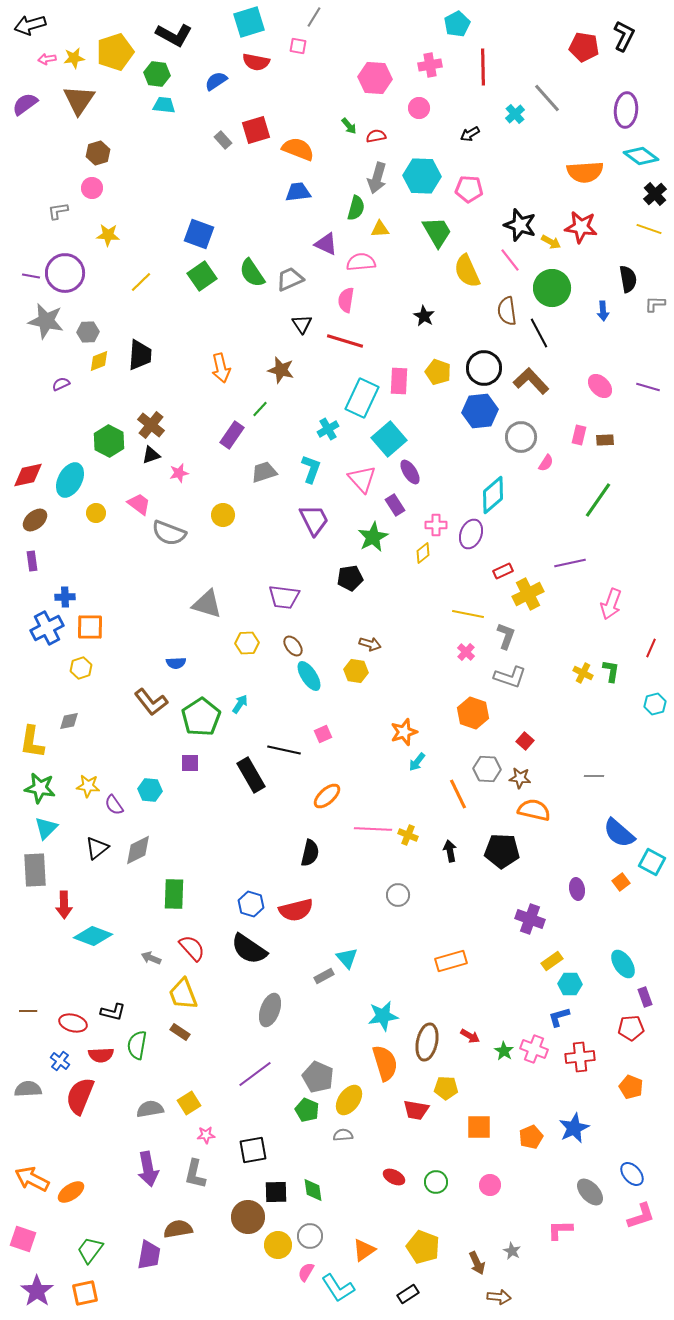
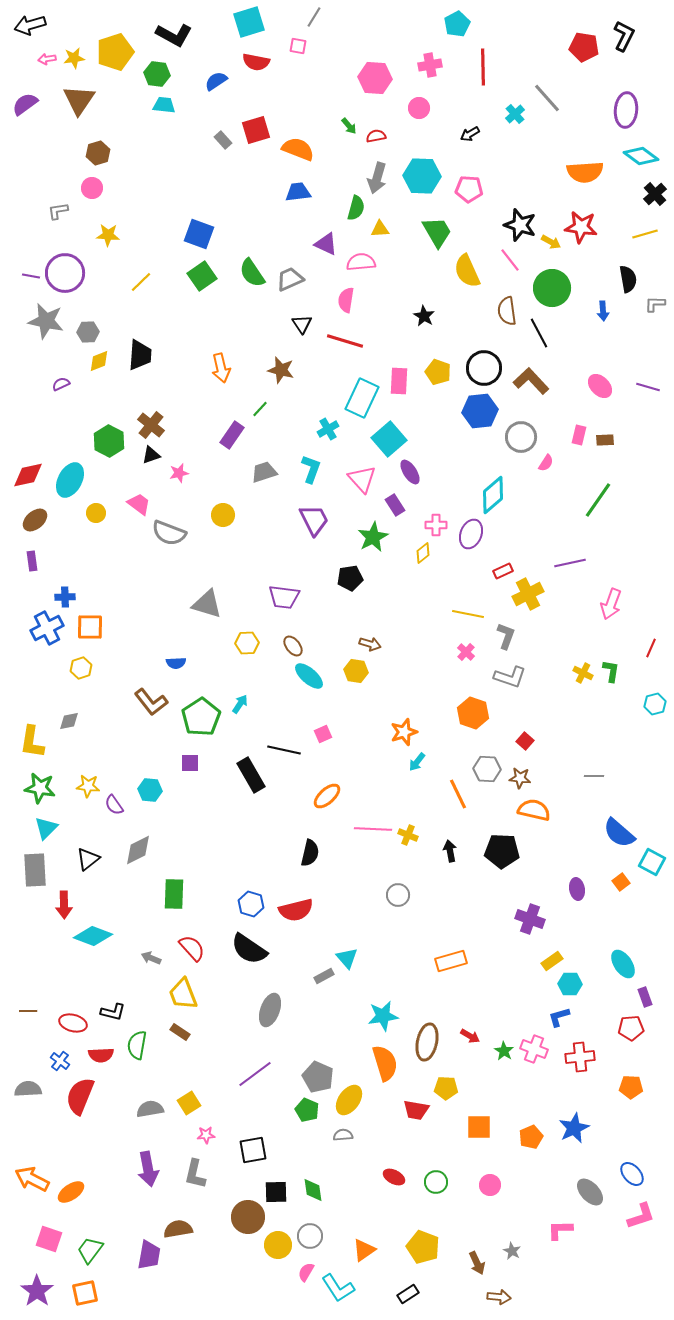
yellow line at (649, 229): moved 4 px left, 5 px down; rotated 35 degrees counterclockwise
cyan ellipse at (309, 676): rotated 16 degrees counterclockwise
black triangle at (97, 848): moved 9 px left, 11 px down
orange pentagon at (631, 1087): rotated 20 degrees counterclockwise
pink square at (23, 1239): moved 26 px right
